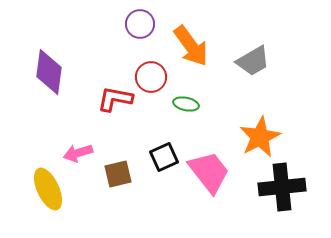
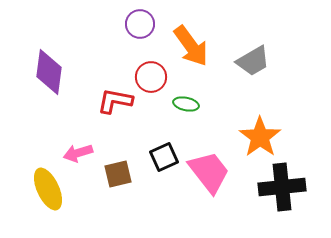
red L-shape: moved 2 px down
orange star: rotated 9 degrees counterclockwise
